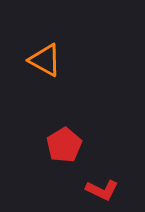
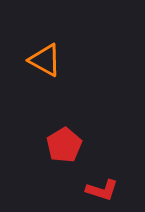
red L-shape: rotated 8 degrees counterclockwise
